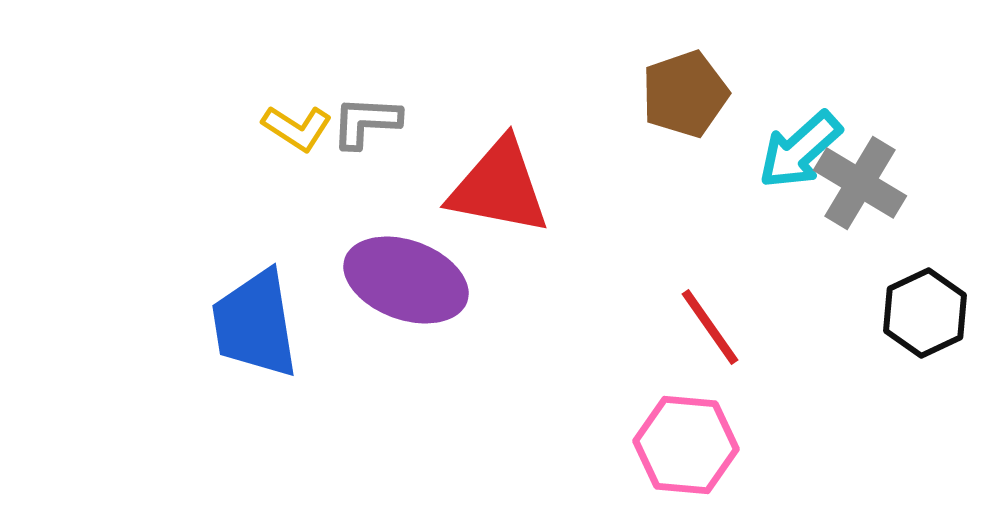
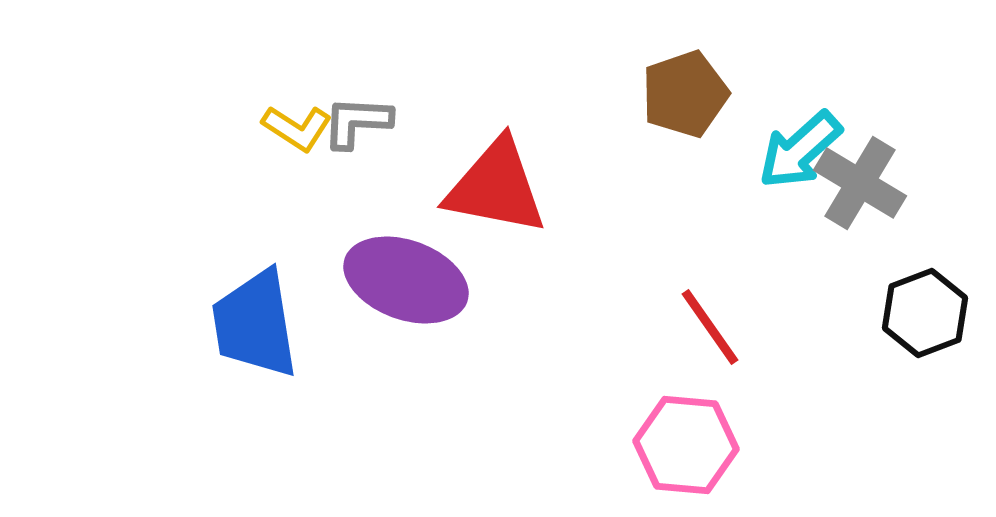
gray L-shape: moved 9 px left
red triangle: moved 3 px left
black hexagon: rotated 4 degrees clockwise
